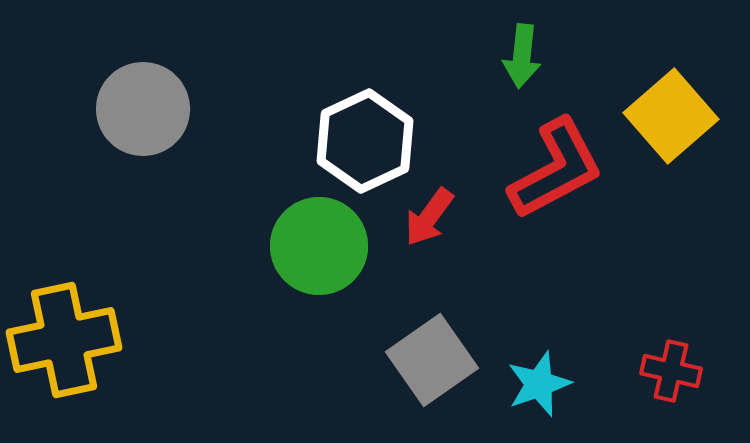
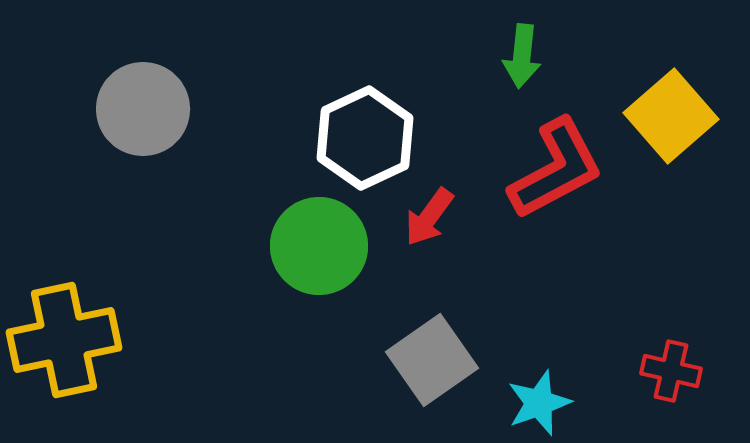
white hexagon: moved 3 px up
cyan star: moved 19 px down
